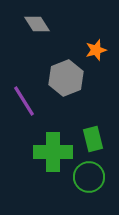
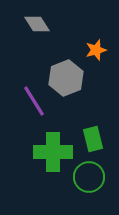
purple line: moved 10 px right
